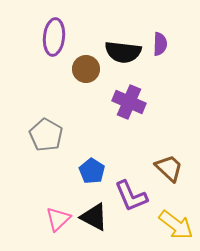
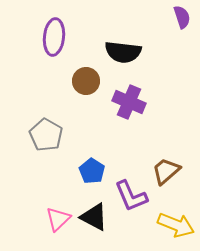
purple semicircle: moved 22 px right, 27 px up; rotated 20 degrees counterclockwise
brown circle: moved 12 px down
brown trapezoid: moved 3 px left, 3 px down; rotated 84 degrees counterclockwise
yellow arrow: rotated 15 degrees counterclockwise
